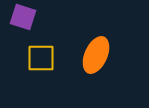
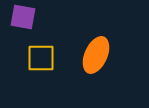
purple square: rotated 8 degrees counterclockwise
